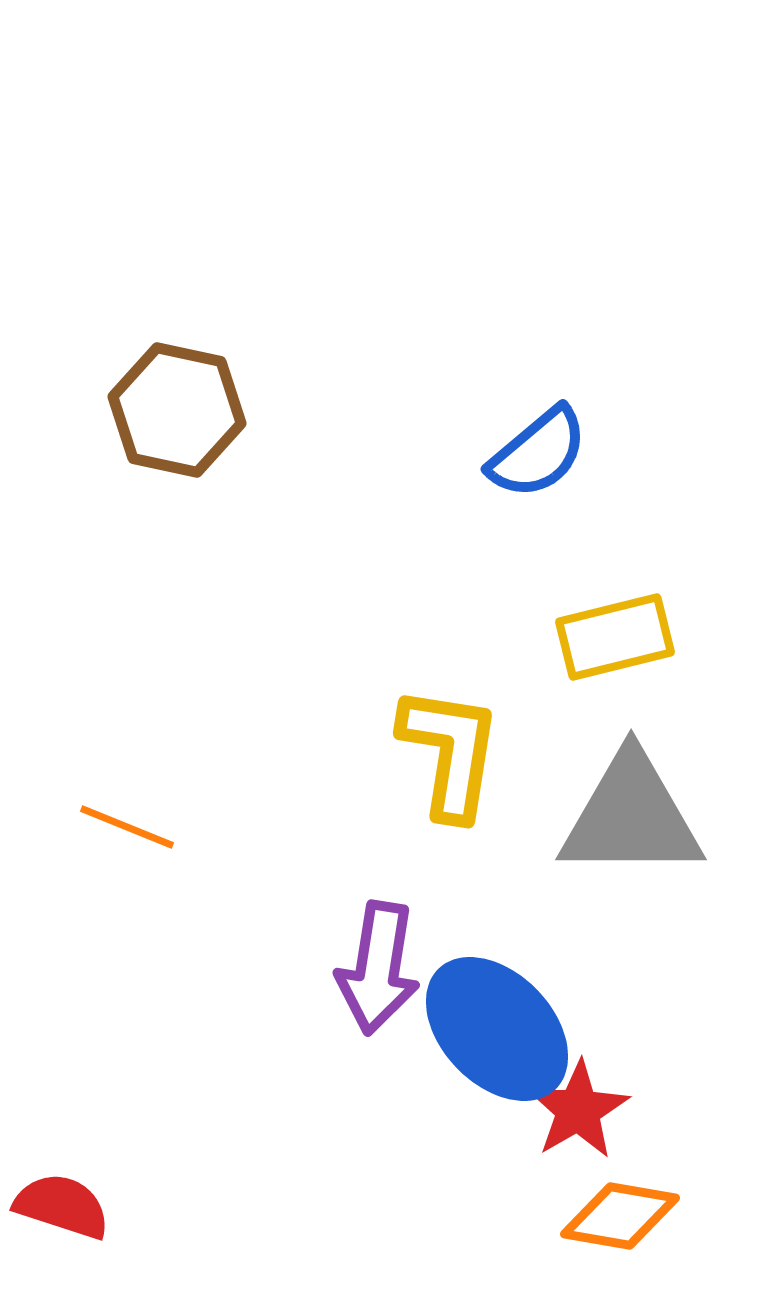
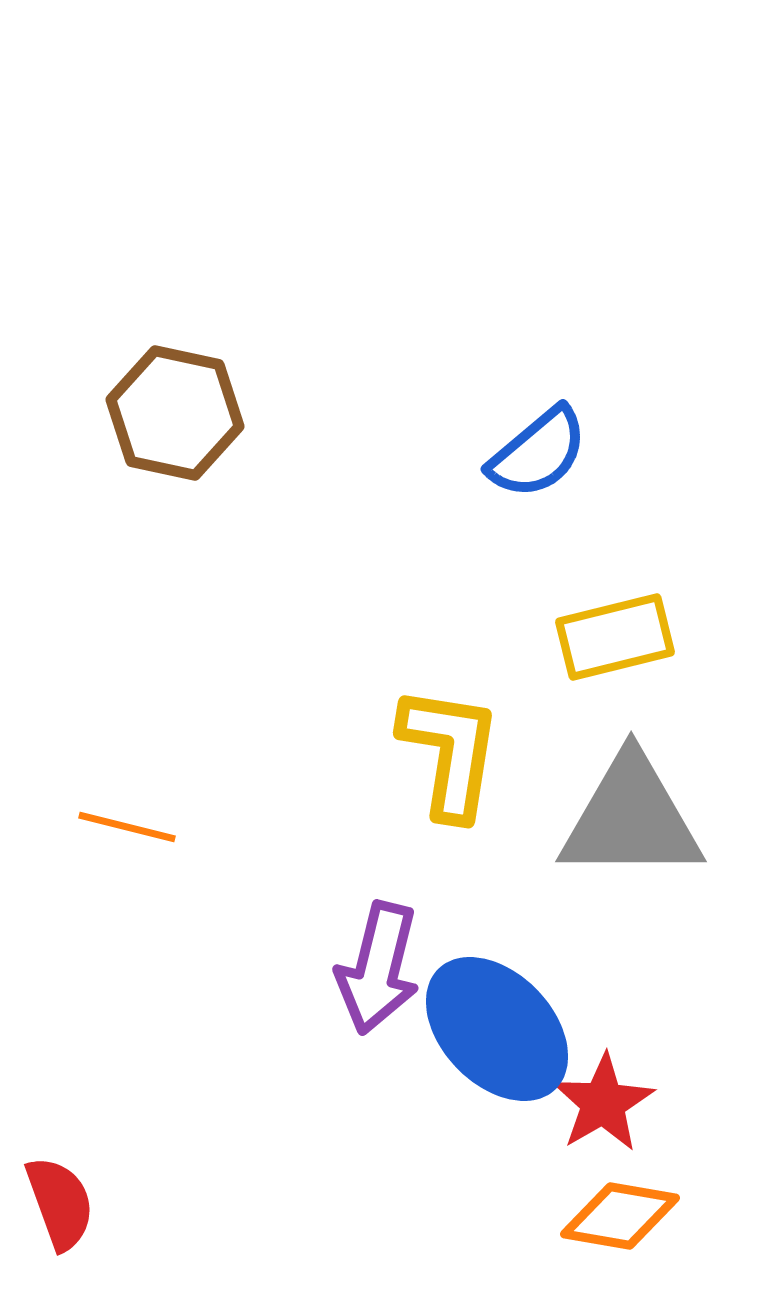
brown hexagon: moved 2 px left, 3 px down
gray triangle: moved 2 px down
orange line: rotated 8 degrees counterclockwise
purple arrow: rotated 5 degrees clockwise
red star: moved 25 px right, 7 px up
red semicircle: moved 2 px left, 3 px up; rotated 52 degrees clockwise
